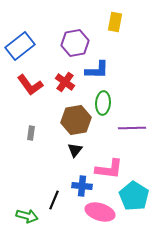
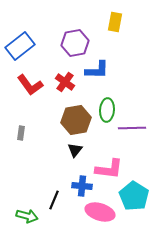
green ellipse: moved 4 px right, 7 px down
gray rectangle: moved 10 px left
